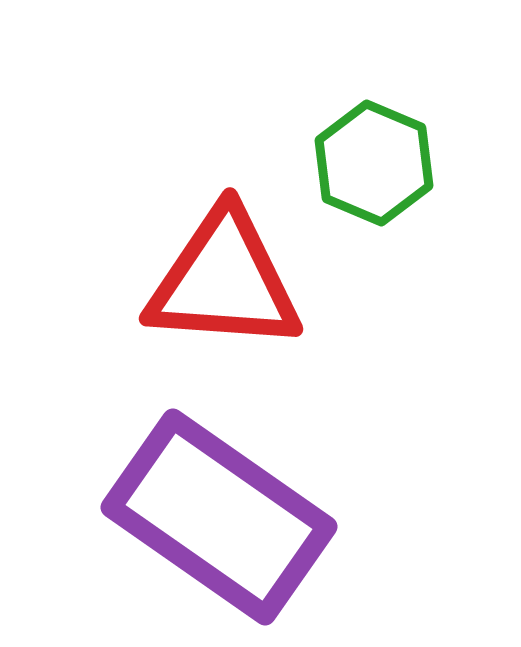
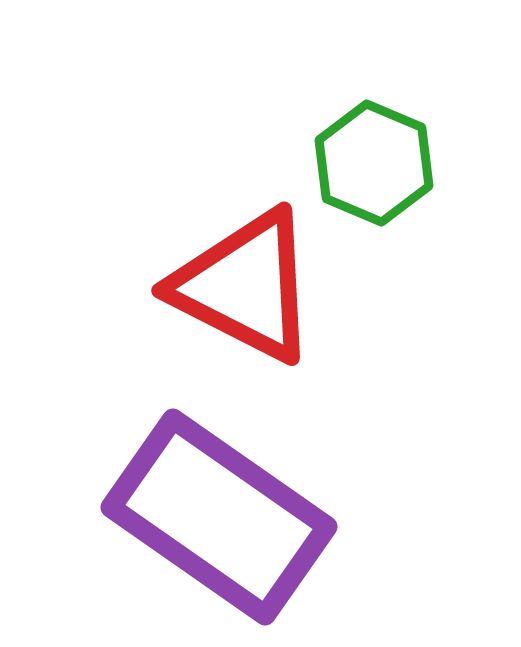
red triangle: moved 21 px right, 5 px down; rotated 23 degrees clockwise
